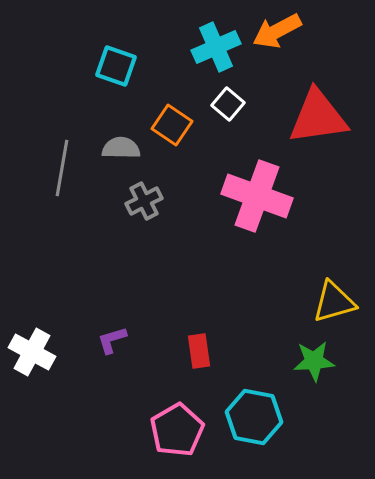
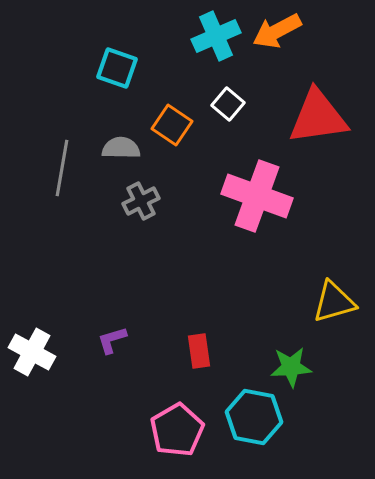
cyan cross: moved 11 px up
cyan square: moved 1 px right, 2 px down
gray cross: moved 3 px left
green star: moved 23 px left, 6 px down
